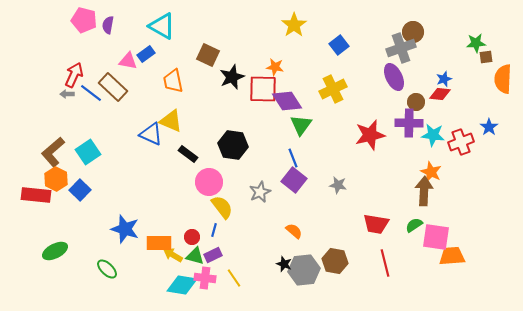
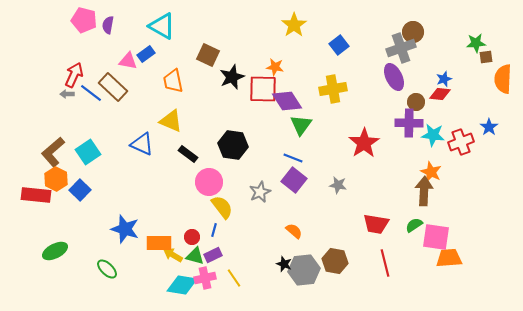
yellow cross at (333, 89): rotated 16 degrees clockwise
blue triangle at (151, 134): moved 9 px left, 10 px down
red star at (370, 135): moved 6 px left, 8 px down; rotated 20 degrees counterclockwise
blue line at (293, 158): rotated 48 degrees counterclockwise
orange trapezoid at (452, 256): moved 3 px left, 2 px down
pink cross at (205, 278): rotated 20 degrees counterclockwise
